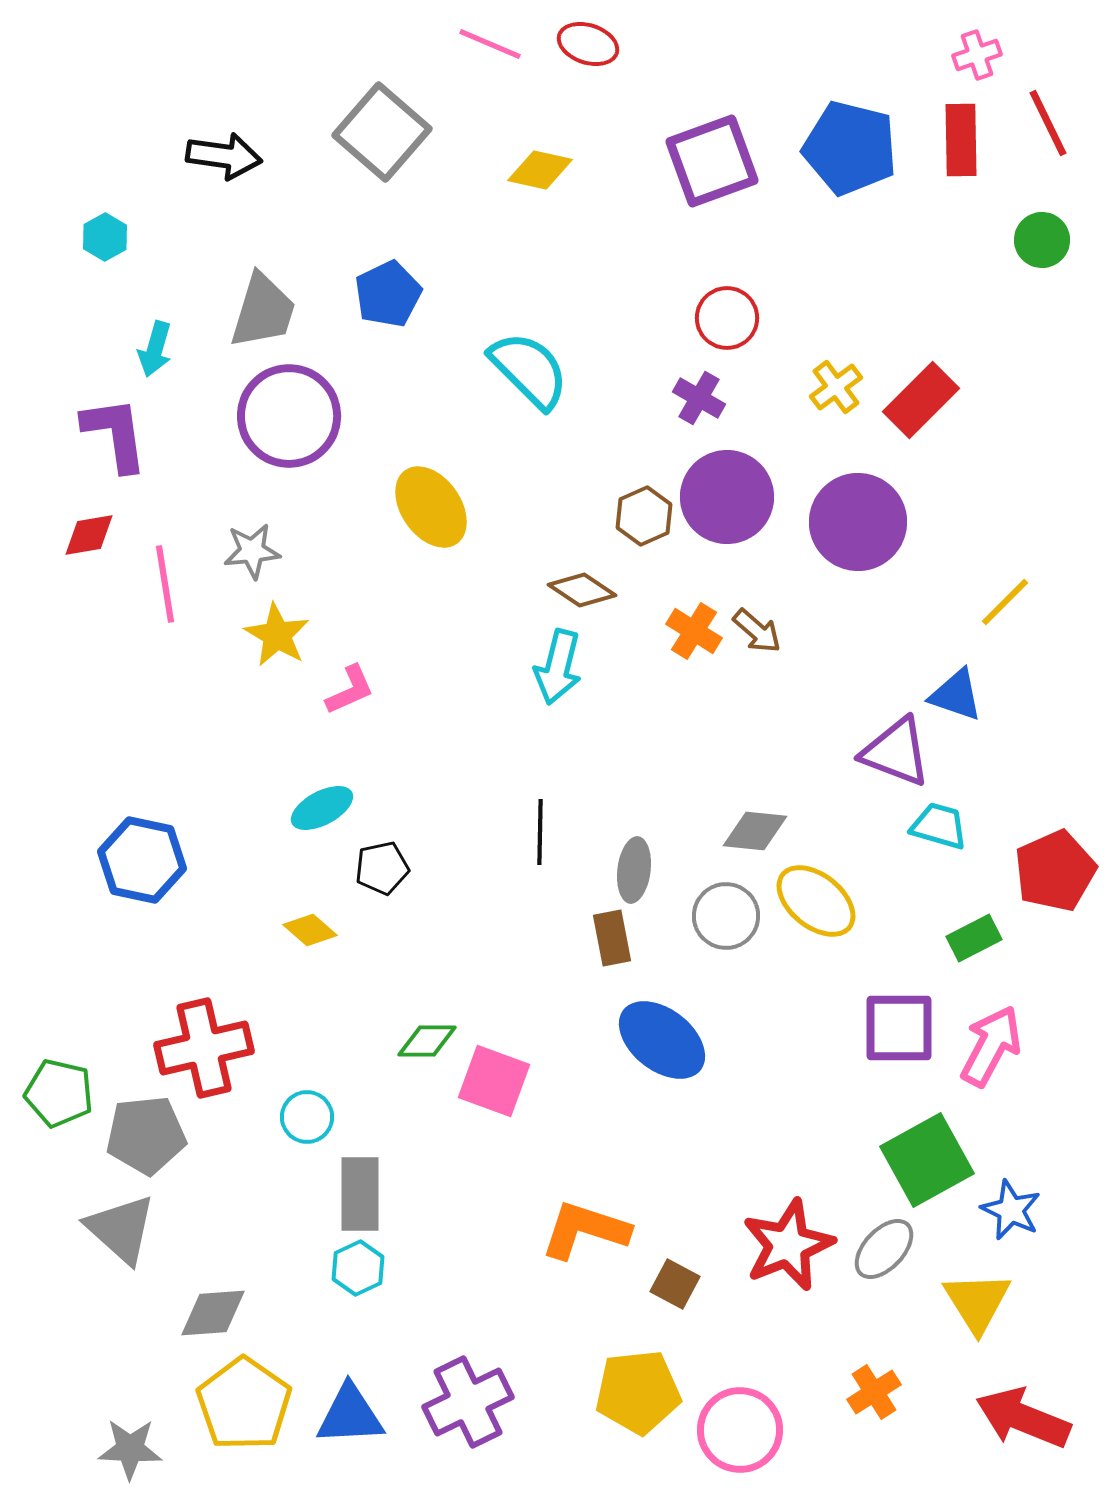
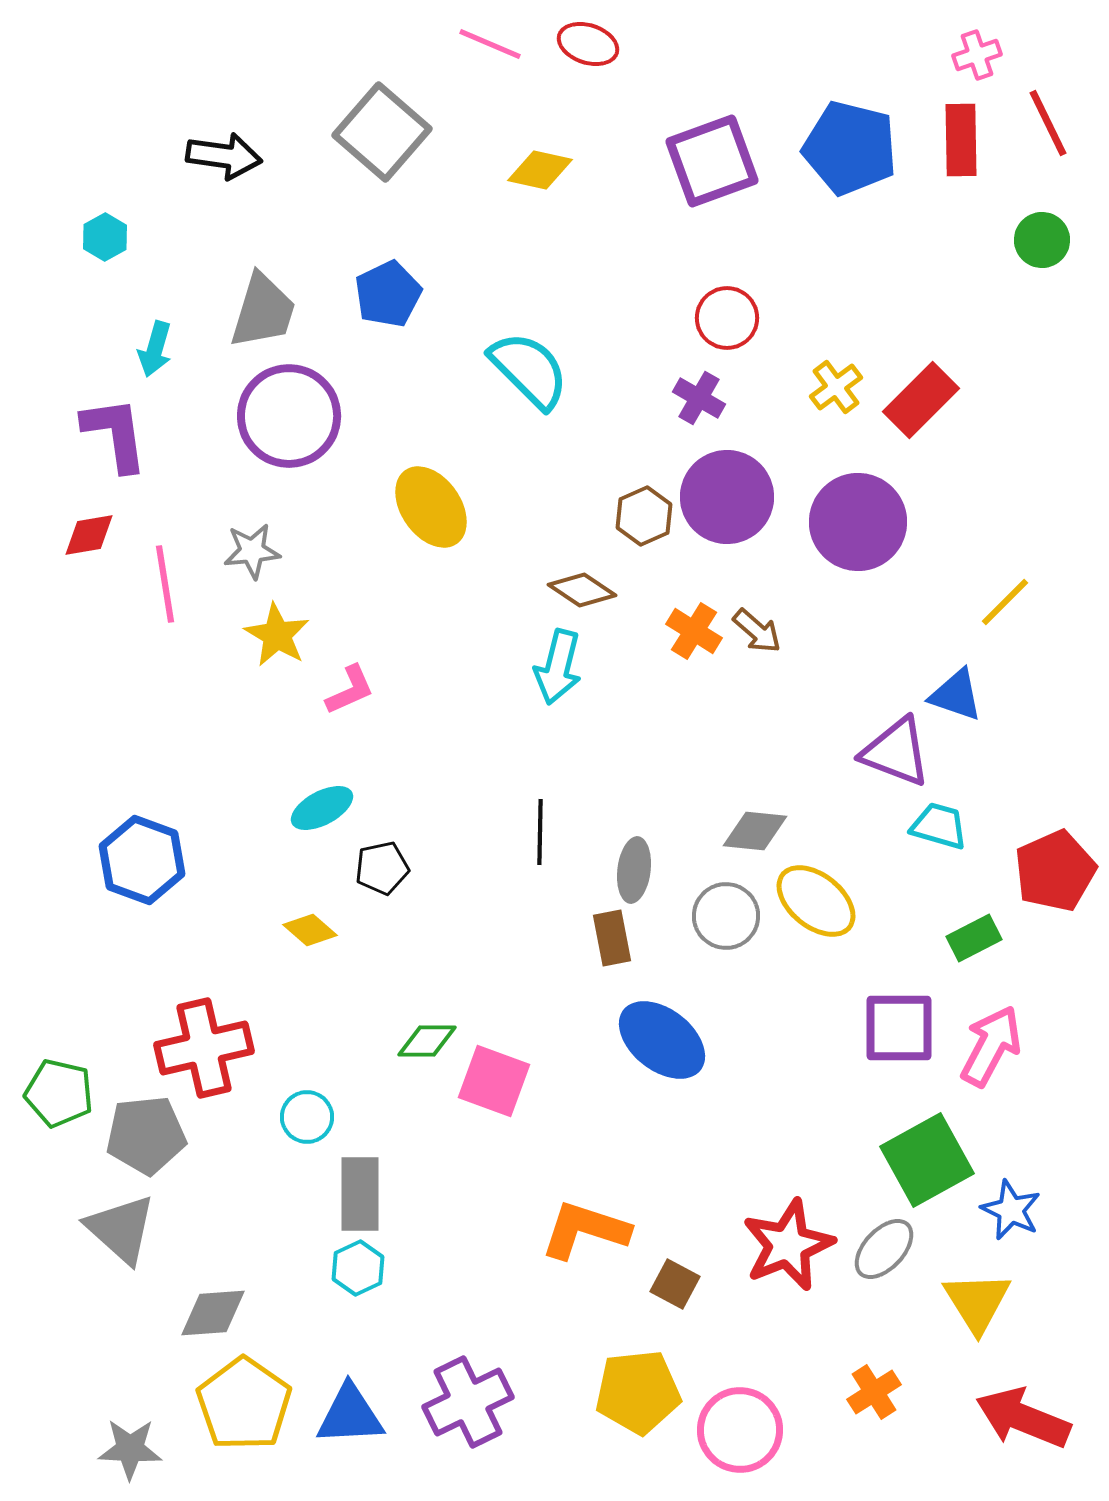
blue hexagon at (142, 860): rotated 8 degrees clockwise
